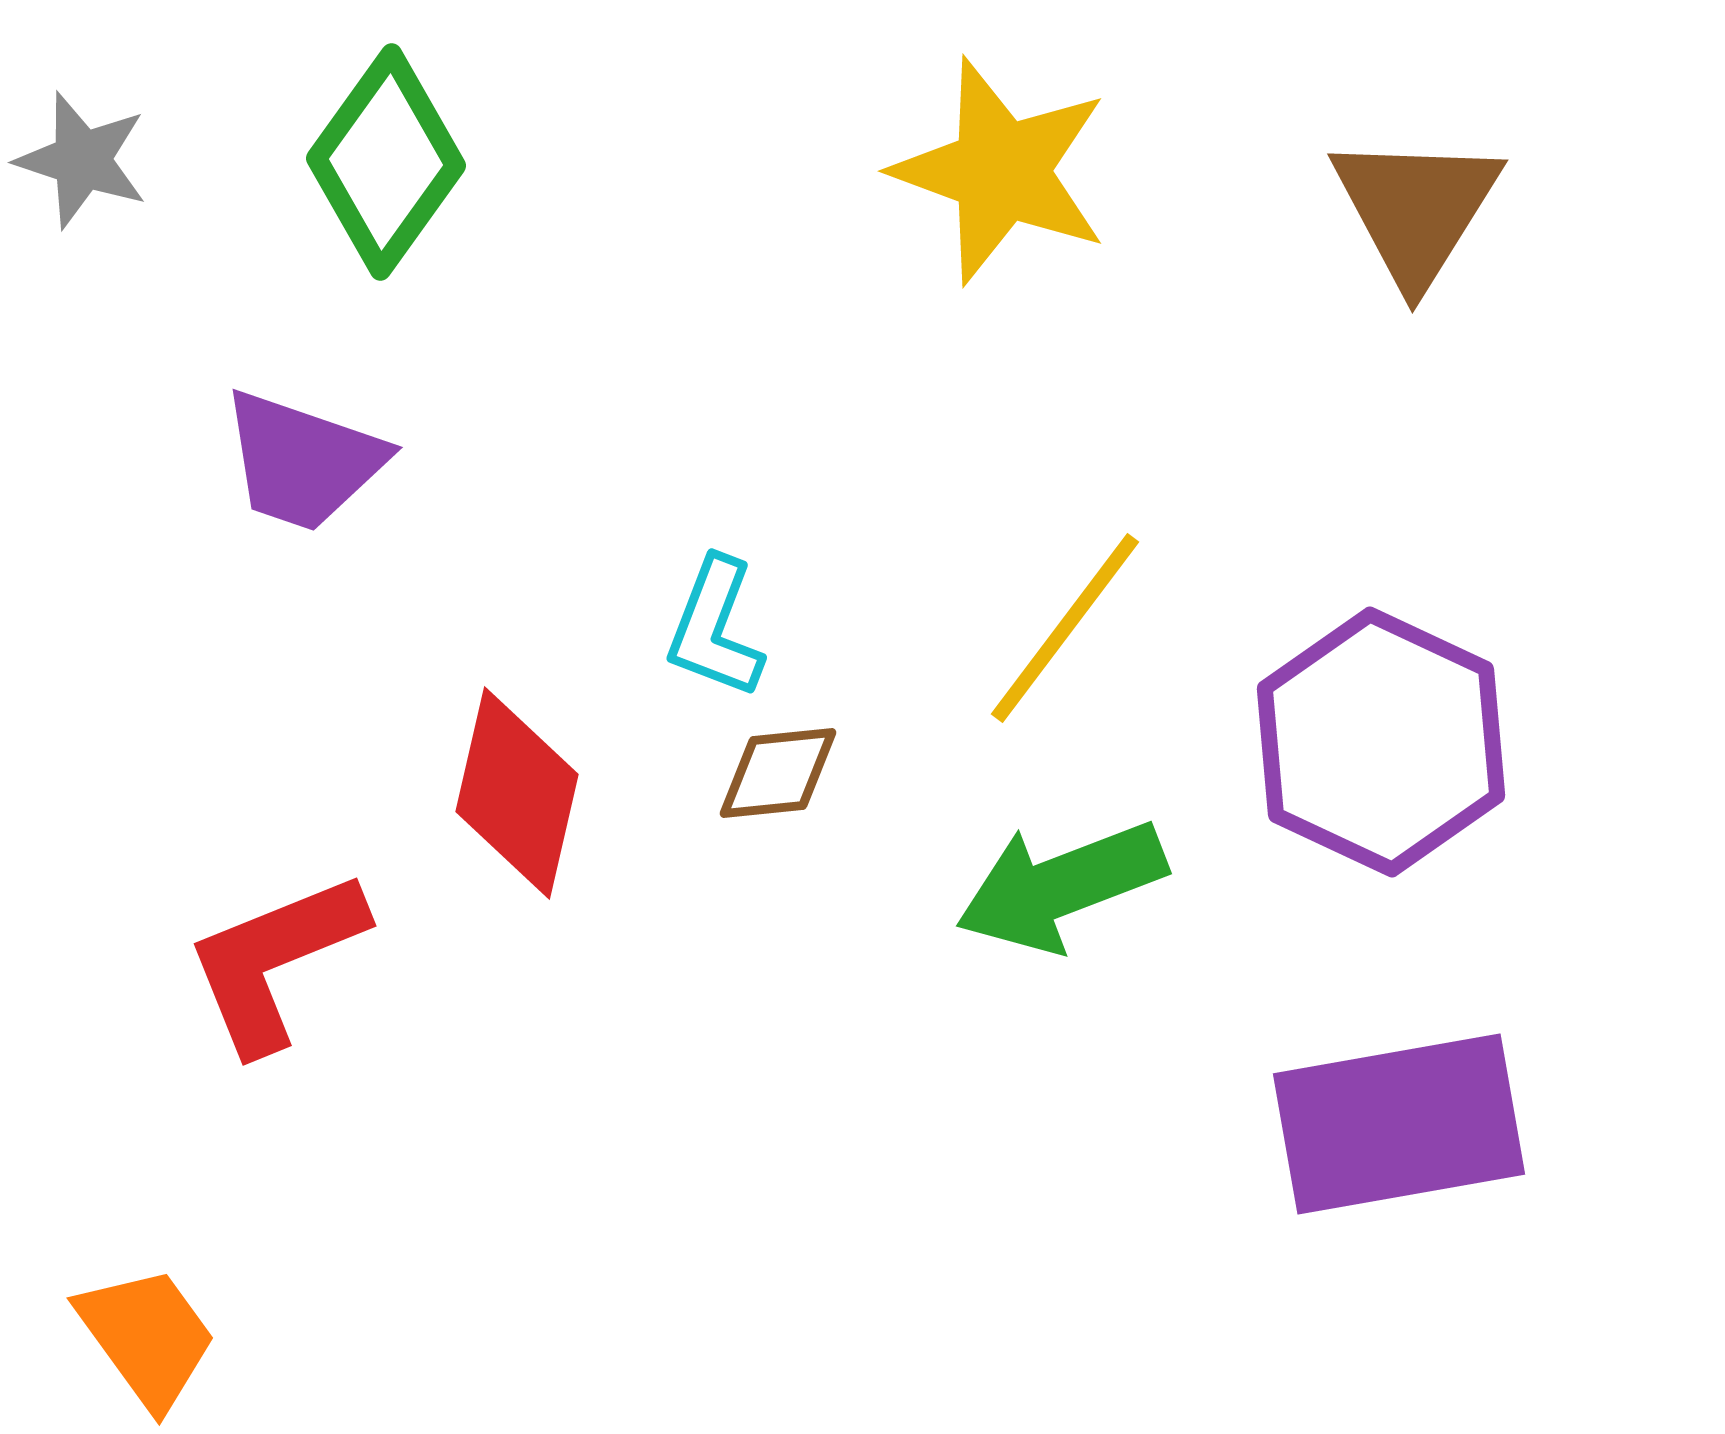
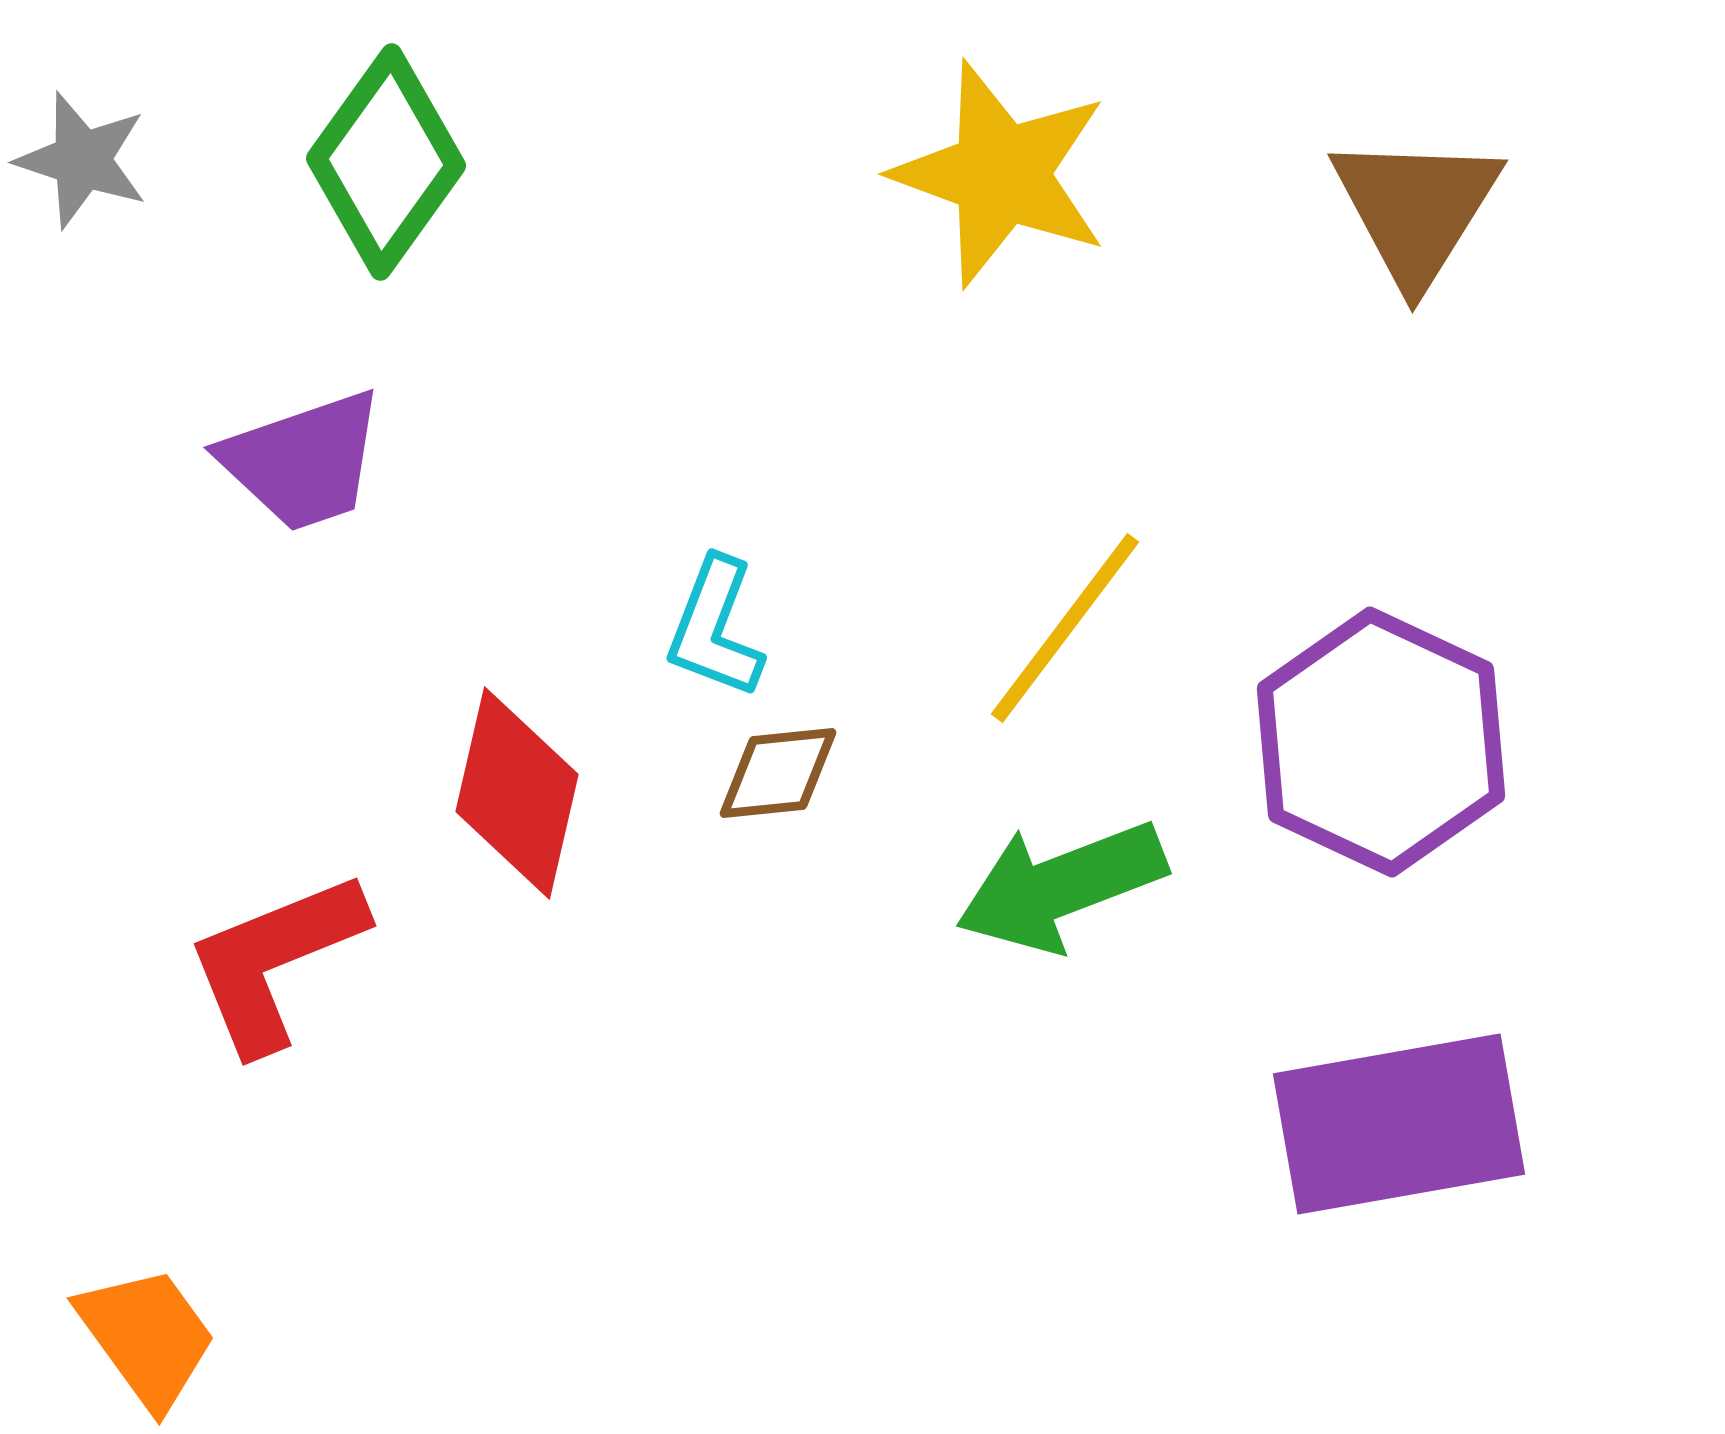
yellow star: moved 3 px down
purple trapezoid: rotated 38 degrees counterclockwise
